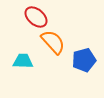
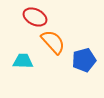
red ellipse: moved 1 px left; rotated 15 degrees counterclockwise
